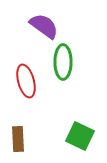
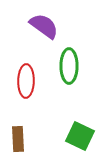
green ellipse: moved 6 px right, 4 px down
red ellipse: rotated 16 degrees clockwise
